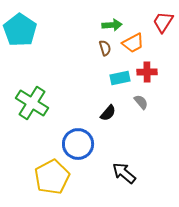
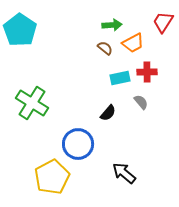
brown semicircle: rotated 35 degrees counterclockwise
